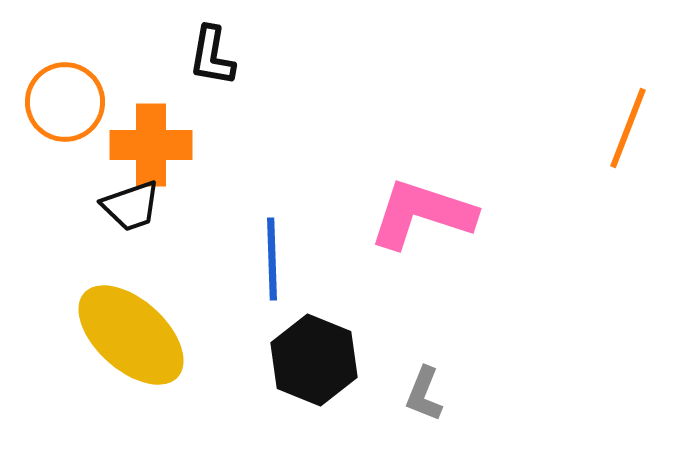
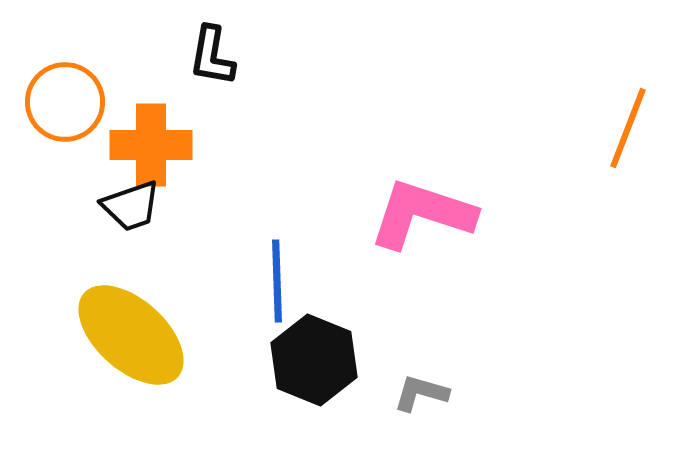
blue line: moved 5 px right, 22 px down
gray L-shape: moved 3 px left, 1 px up; rotated 84 degrees clockwise
